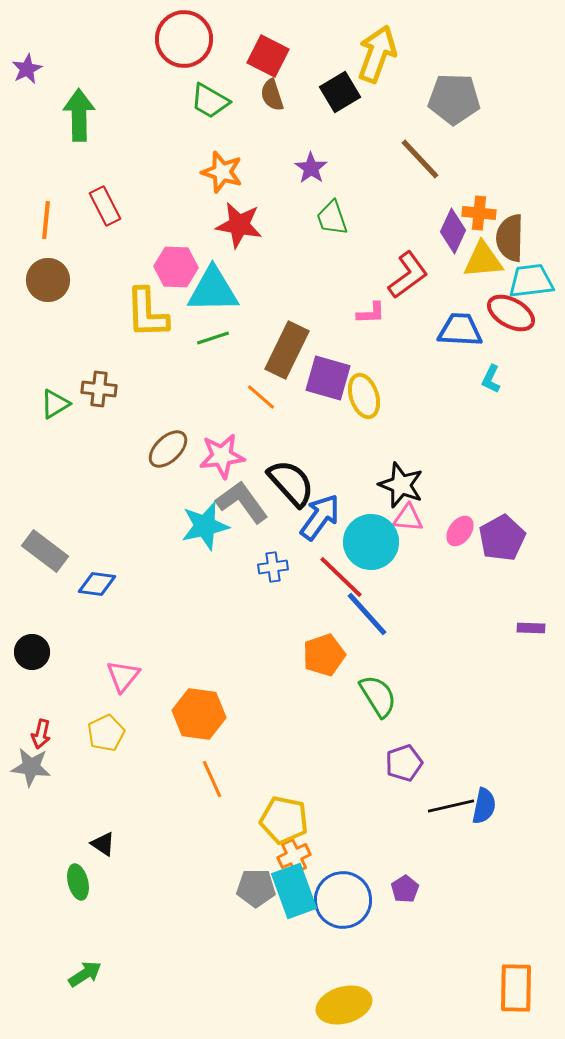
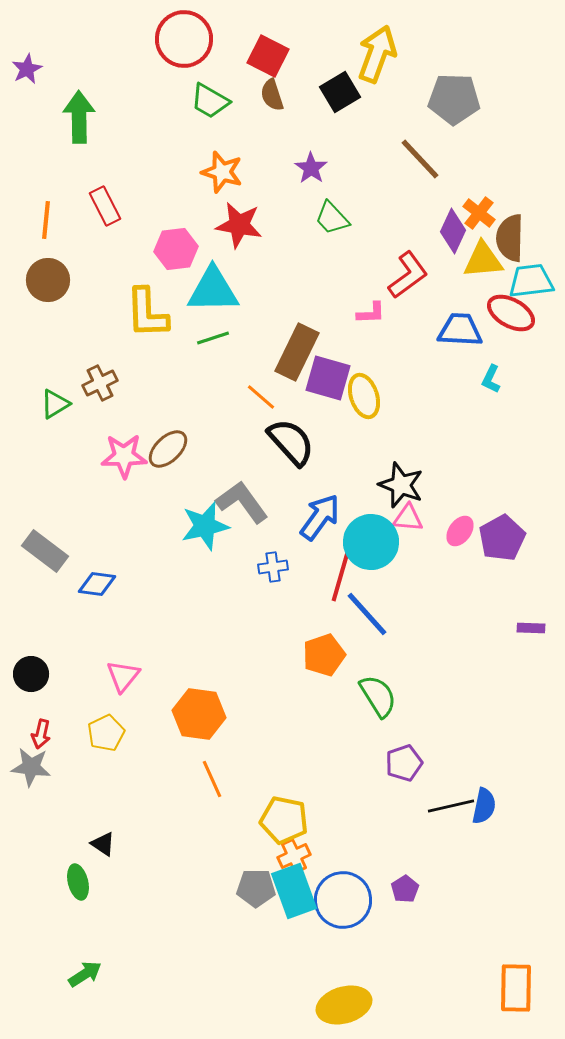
green arrow at (79, 115): moved 2 px down
orange cross at (479, 213): rotated 32 degrees clockwise
green trapezoid at (332, 218): rotated 24 degrees counterclockwise
pink hexagon at (176, 267): moved 18 px up; rotated 9 degrees counterclockwise
brown rectangle at (287, 350): moved 10 px right, 2 px down
brown cross at (99, 389): moved 1 px right, 6 px up; rotated 32 degrees counterclockwise
pink star at (222, 456): moved 98 px left; rotated 6 degrees clockwise
black semicircle at (291, 483): moved 41 px up
red line at (341, 577): moved 2 px up; rotated 62 degrees clockwise
black circle at (32, 652): moved 1 px left, 22 px down
